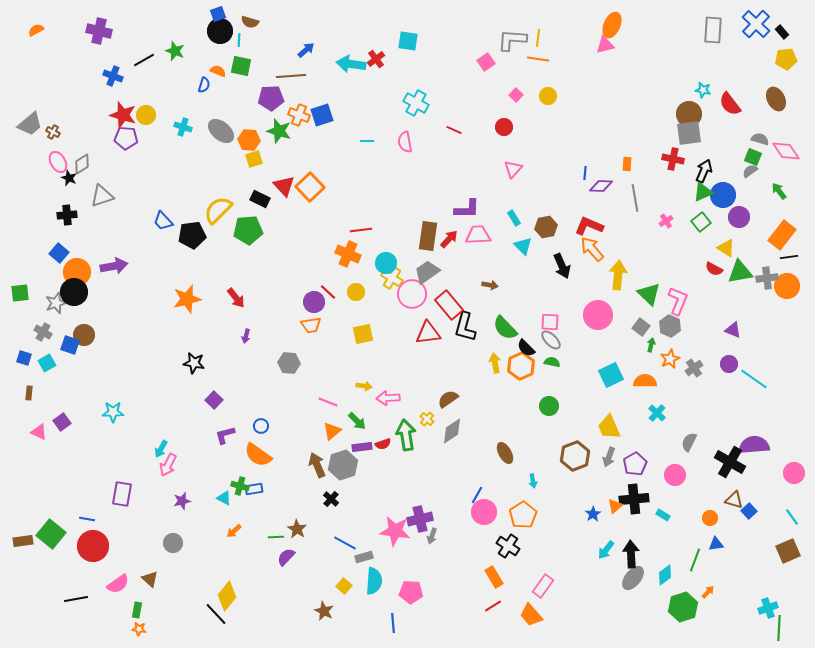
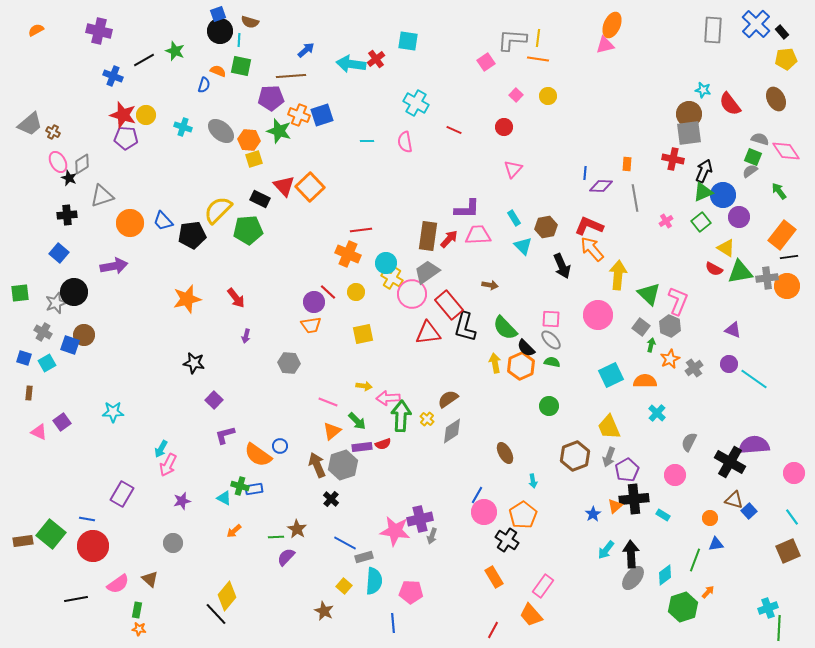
orange circle at (77, 272): moved 53 px right, 49 px up
pink square at (550, 322): moved 1 px right, 3 px up
blue circle at (261, 426): moved 19 px right, 20 px down
green arrow at (406, 435): moved 5 px left, 19 px up; rotated 12 degrees clockwise
purple pentagon at (635, 464): moved 8 px left, 6 px down
purple rectangle at (122, 494): rotated 20 degrees clockwise
black cross at (508, 546): moved 1 px left, 6 px up
red line at (493, 606): moved 24 px down; rotated 30 degrees counterclockwise
